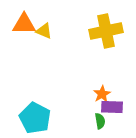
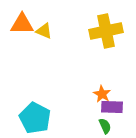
orange triangle: moved 2 px left
orange star: rotated 12 degrees counterclockwise
green semicircle: moved 5 px right, 5 px down; rotated 14 degrees counterclockwise
